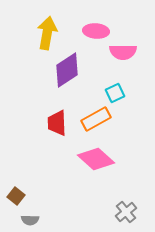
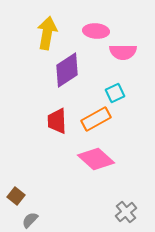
red trapezoid: moved 2 px up
gray semicircle: rotated 132 degrees clockwise
